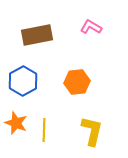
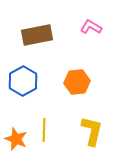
orange star: moved 16 px down
